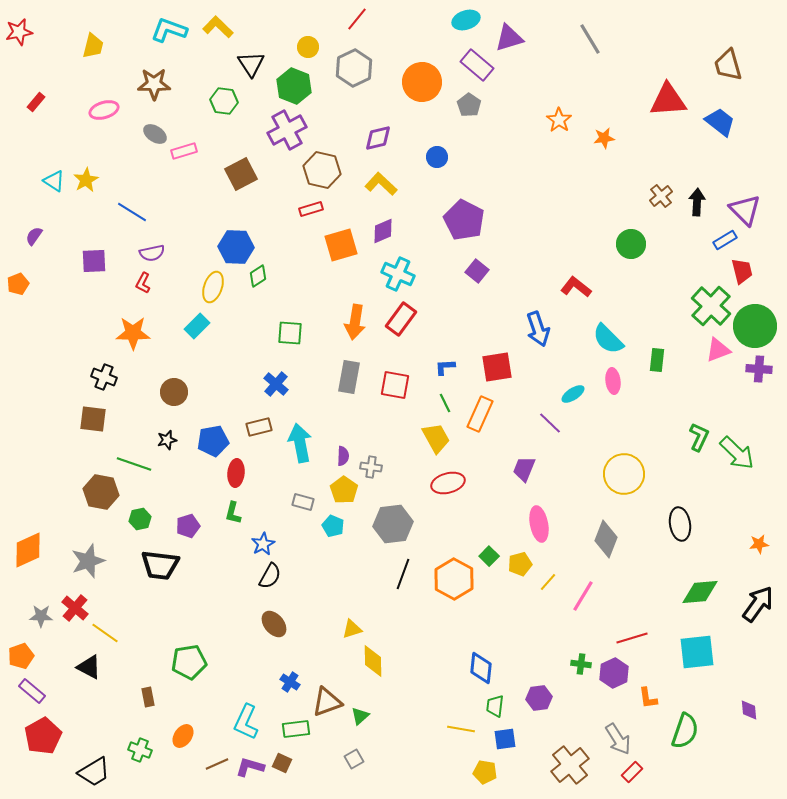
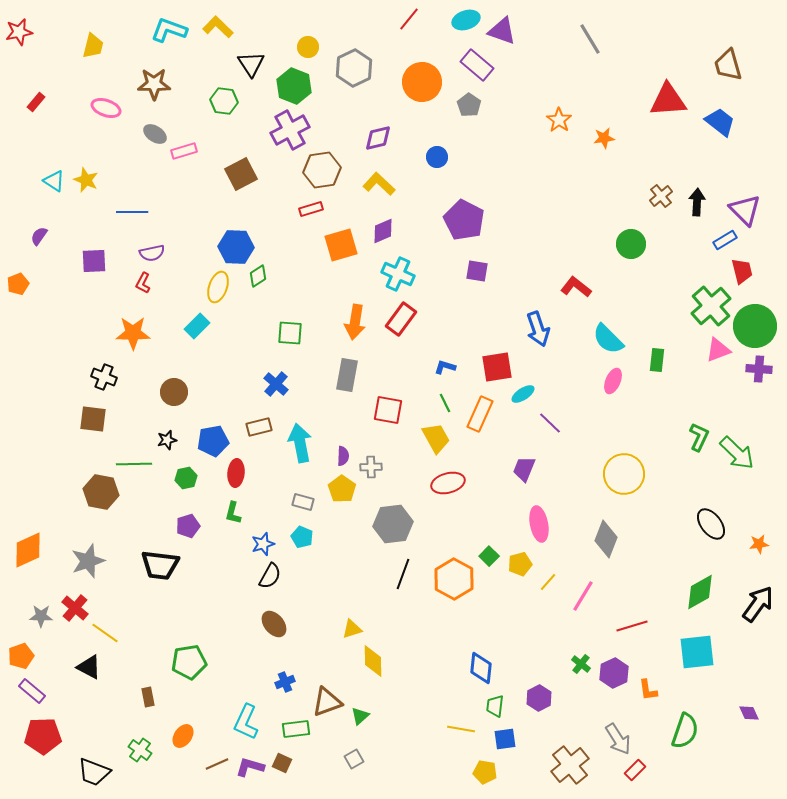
red line at (357, 19): moved 52 px right
purple triangle at (509, 38): moved 7 px left, 7 px up; rotated 36 degrees clockwise
pink ellipse at (104, 110): moved 2 px right, 2 px up; rotated 36 degrees clockwise
purple cross at (287, 130): moved 3 px right
brown hexagon at (322, 170): rotated 21 degrees counterclockwise
yellow star at (86, 180): rotated 20 degrees counterclockwise
yellow L-shape at (381, 184): moved 2 px left
blue line at (132, 212): rotated 32 degrees counterclockwise
purple semicircle at (34, 236): moved 5 px right
purple square at (477, 271): rotated 30 degrees counterclockwise
yellow ellipse at (213, 287): moved 5 px right
green cross at (711, 306): rotated 6 degrees clockwise
blue L-shape at (445, 367): rotated 20 degrees clockwise
gray rectangle at (349, 377): moved 2 px left, 2 px up
pink ellipse at (613, 381): rotated 30 degrees clockwise
red square at (395, 385): moved 7 px left, 25 px down
cyan ellipse at (573, 394): moved 50 px left
green line at (134, 464): rotated 20 degrees counterclockwise
gray cross at (371, 467): rotated 10 degrees counterclockwise
yellow pentagon at (344, 490): moved 2 px left, 1 px up
green hexagon at (140, 519): moved 46 px right, 41 px up
black ellipse at (680, 524): moved 31 px right; rotated 28 degrees counterclockwise
cyan pentagon at (333, 526): moved 31 px left, 11 px down
blue star at (263, 544): rotated 10 degrees clockwise
green diamond at (700, 592): rotated 24 degrees counterclockwise
red line at (632, 638): moved 12 px up
green cross at (581, 664): rotated 30 degrees clockwise
blue cross at (290, 682): moved 5 px left; rotated 36 degrees clockwise
purple hexagon at (539, 698): rotated 20 degrees counterclockwise
orange L-shape at (648, 698): moved 8 px up
purple diamond at (749, 710): moved 3 px down; rotated 20 degrees counterclockwise
red pentagon at (43, 736): rotated 27 degrees clockwise
green cross at (140, 750): rotated 15 degrees clockwise
black trapezoid at (94, 772): rotated 52 degrees clockwise
red rectangle at (632, 772): moved 3 px right, 2 px up
